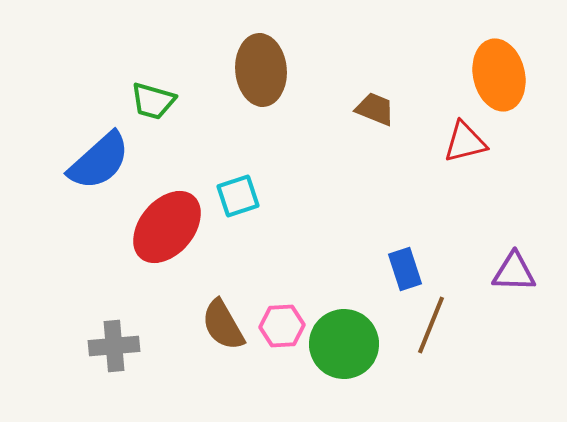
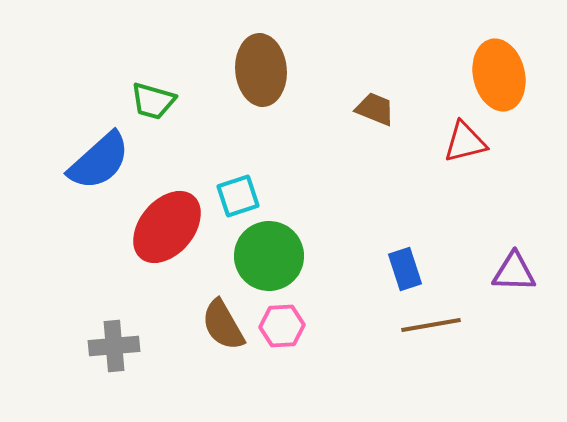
brown line: rotated 58 degrees clockwise
green circle: moved 75 px left, 88 px up
